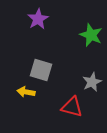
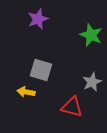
purple star: rotated 10 degrees clockwise
